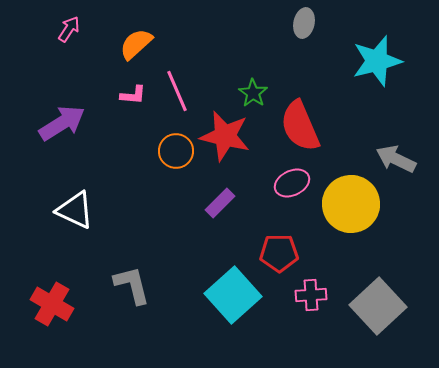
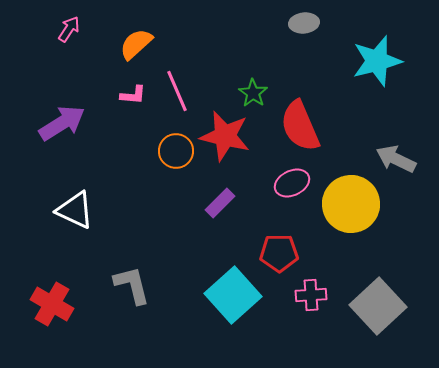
gray ellipse: rotated 72 degrees clockwise
